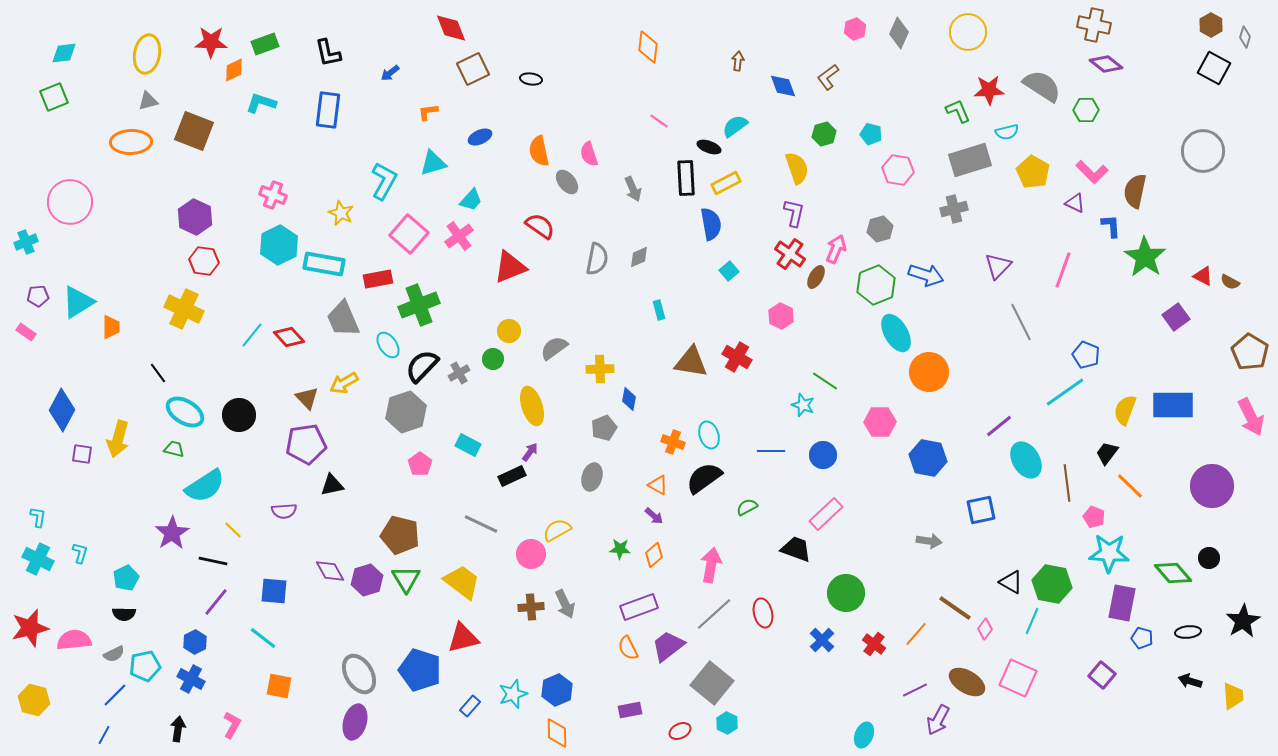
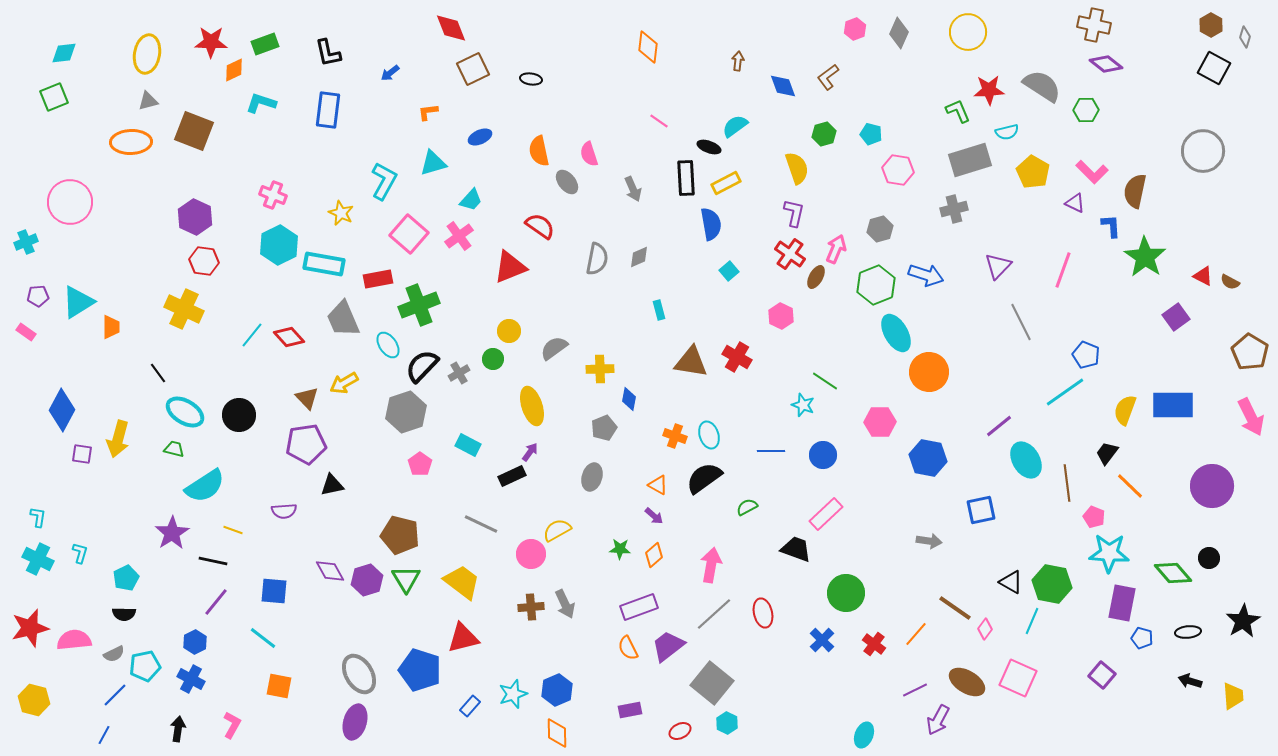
orange cross at (673, 442): moved 2 px right, 6 px up
yellow line at (233, 530): rotated 24 degrees counterclockwise
